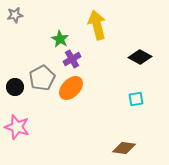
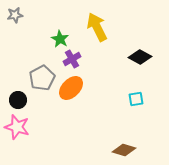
yellow arrow: moved 2 px down; rotated 12 degrees counterclockwise
black circle: moved 3 px right, 13 px down
brown diamond: moved 2 px down; rotated 10 degrees clockwise
